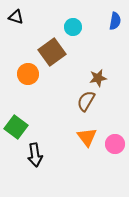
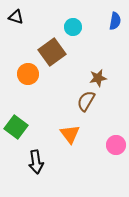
orange triangle: moved 17 px left, 3 px up
pink circle: moved 1 px right, 1 px down
black arrow: moved 1 px right, 7 px down
